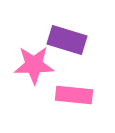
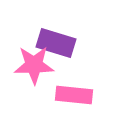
purple rectangle: moved 11 px left, 3 px down
